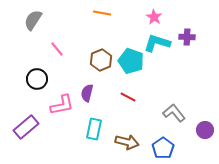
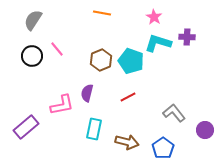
cyan L-shape: moved 1 px right
black circle: moved 5 px left, 23 px up
red line: rotated 56 degrees counterclockwise
